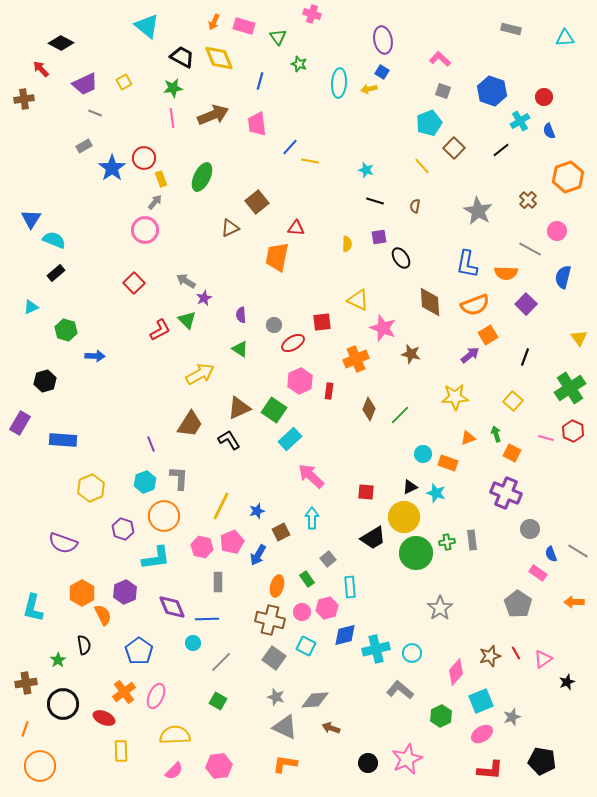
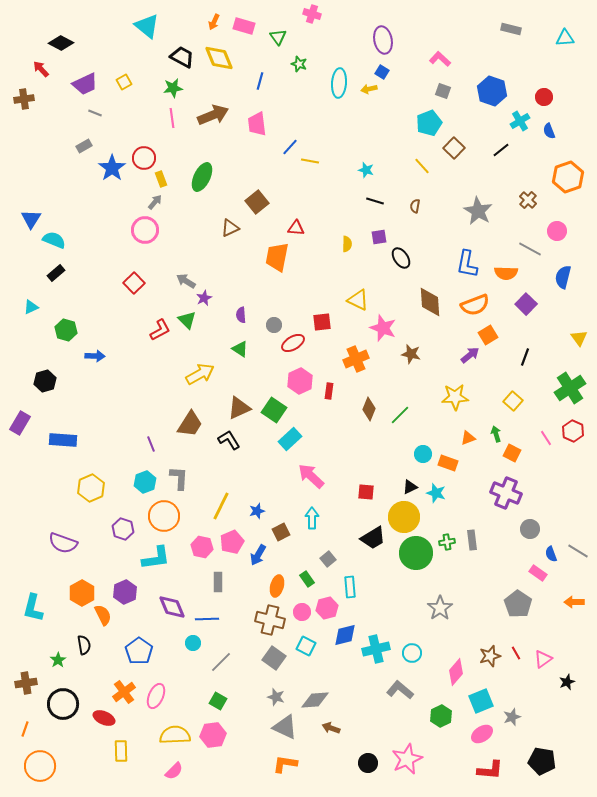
pink line at (546, 438): rotated 42 degrees clockwise
pink hexagon at (219, 766): moved 6 px left, 31 px up
